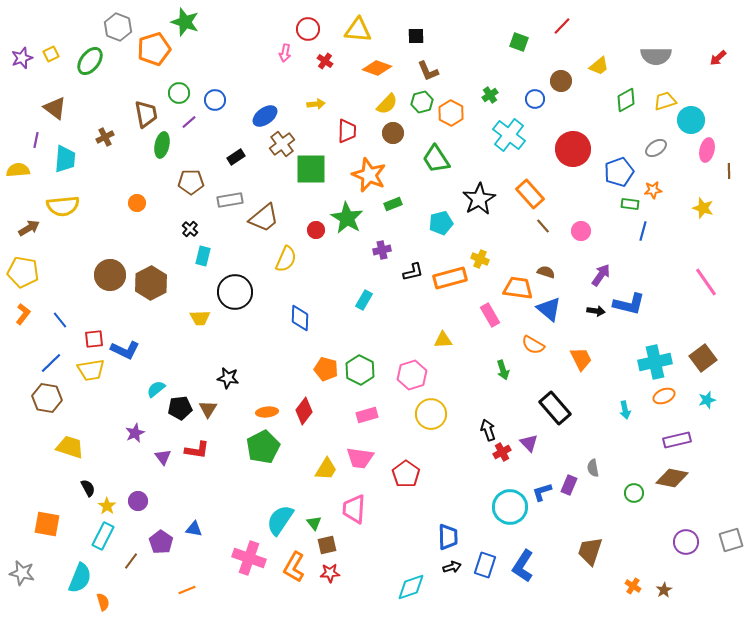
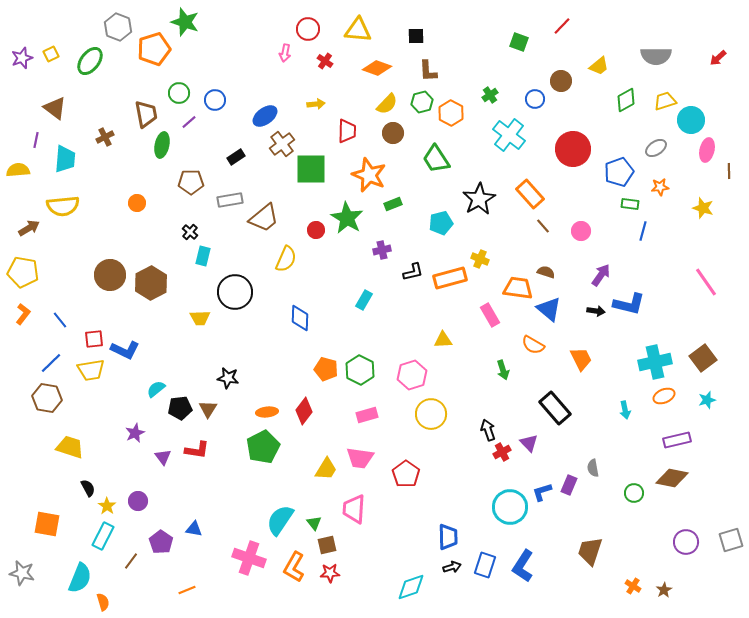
brown L-shape at (428, 71): rotated 20 degrees clockwise
orange star at (653, 190): moved 7 px right, 3 px up
black cross at (190, 229): moved 3 px down
